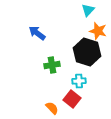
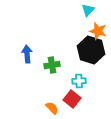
blue arrow: moved 10 px left, 21 px down; rotated 48 degrees clockwise
black hexagon: moved 4 px right, 2 px up
